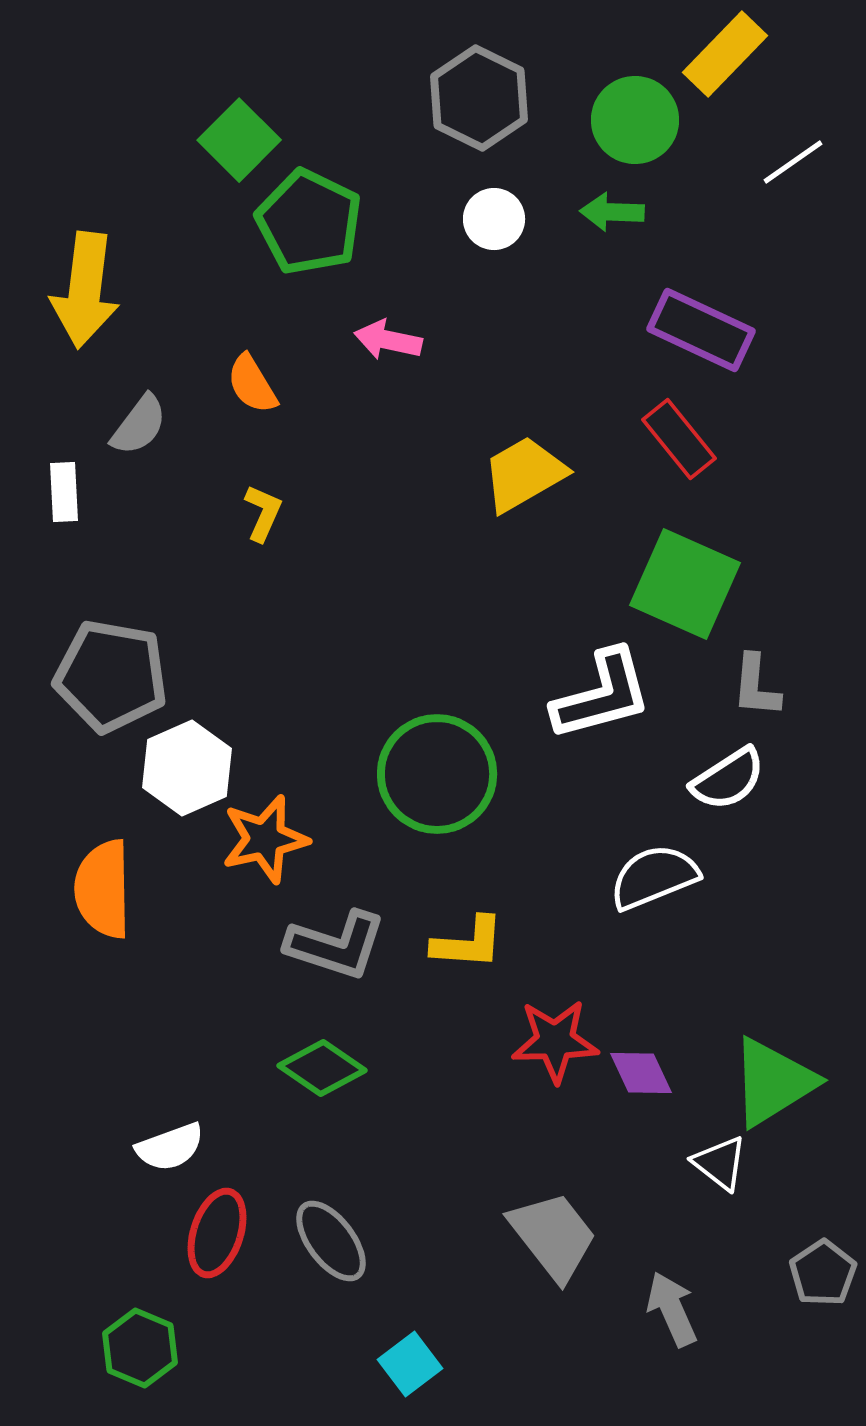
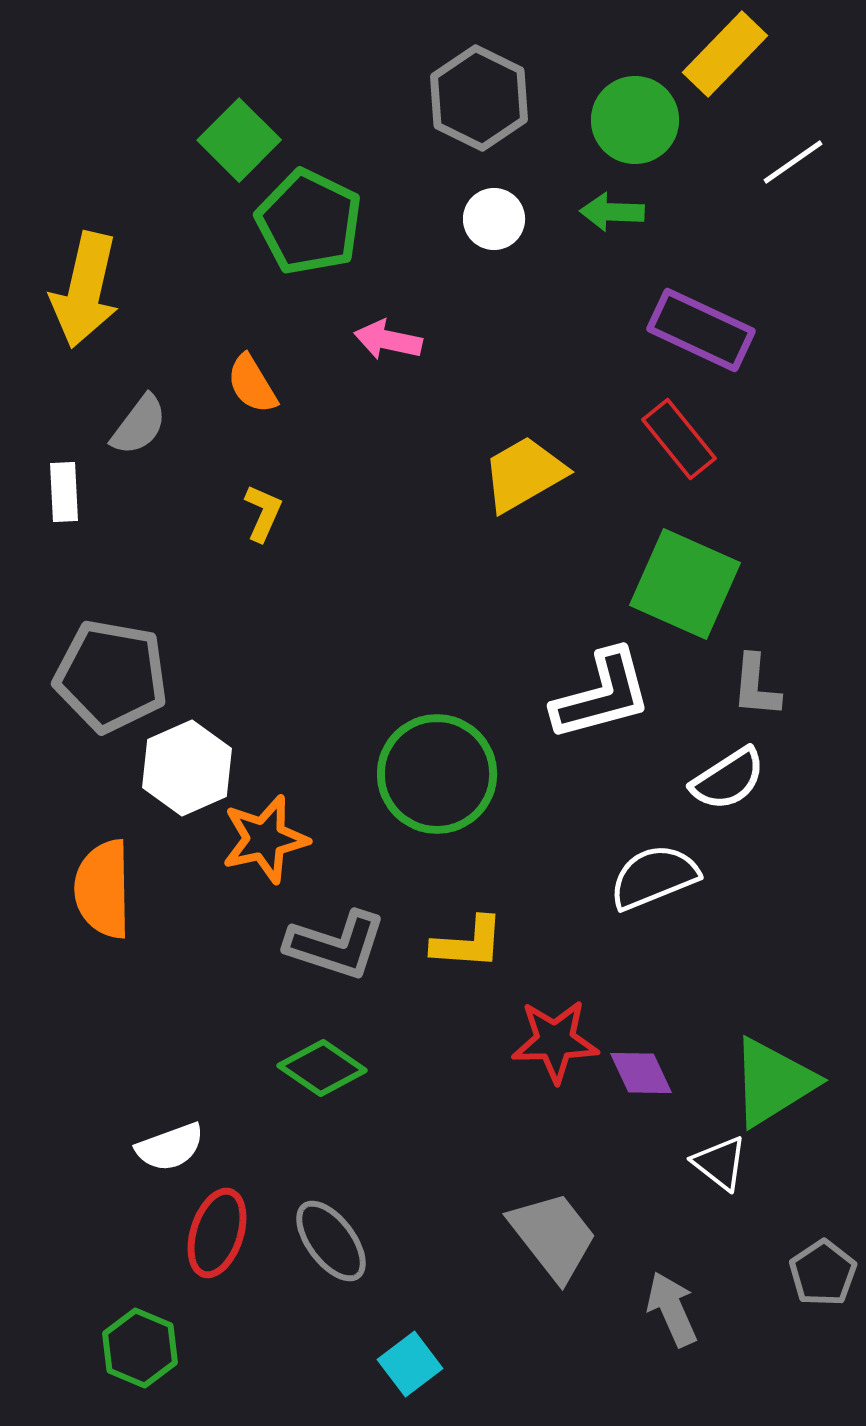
yellow arrow at (85, 290): rotated 6 degrees clockwise
